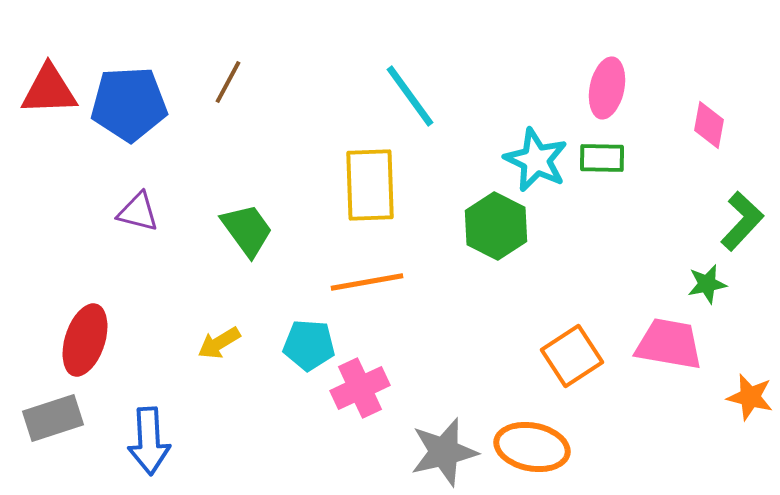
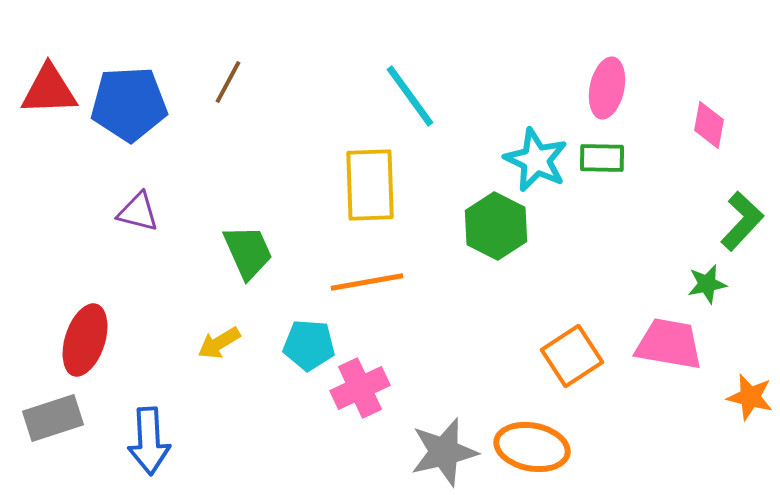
green trapezoid: moved 1 px right, 22 px down; rotated 12 degrees clockwise
